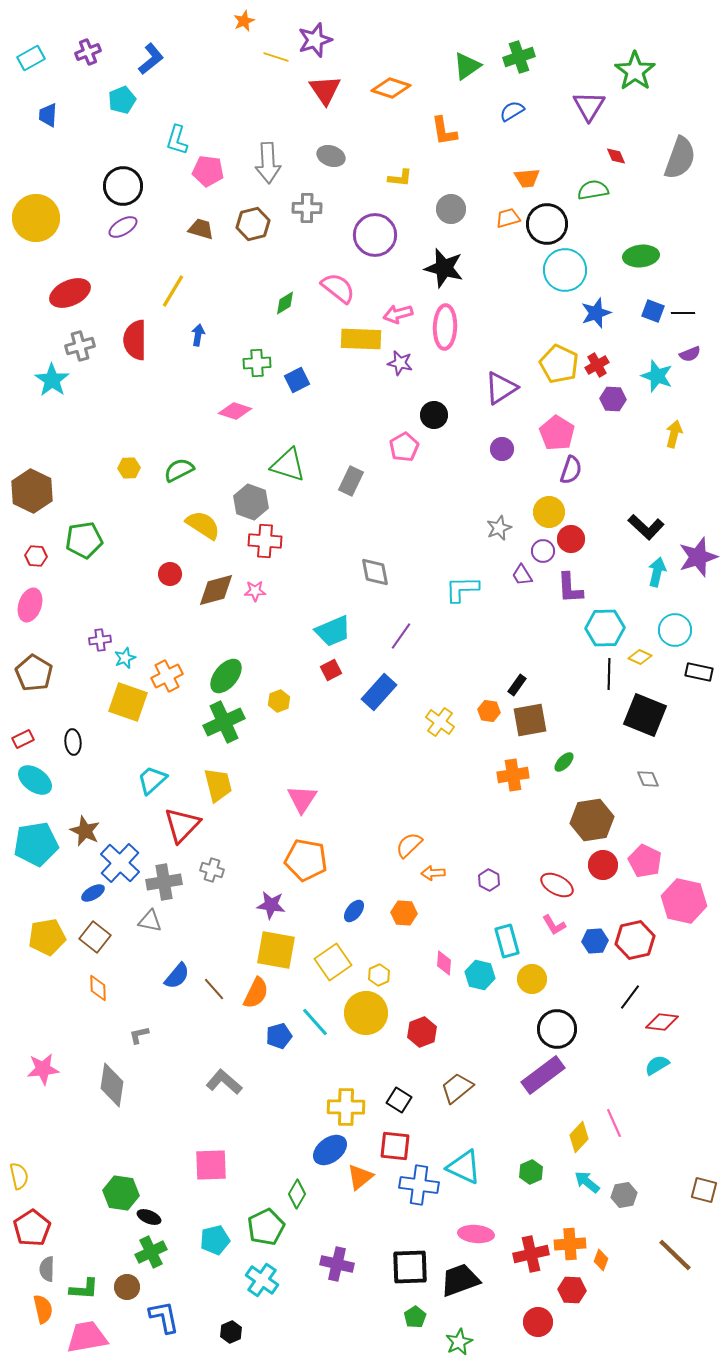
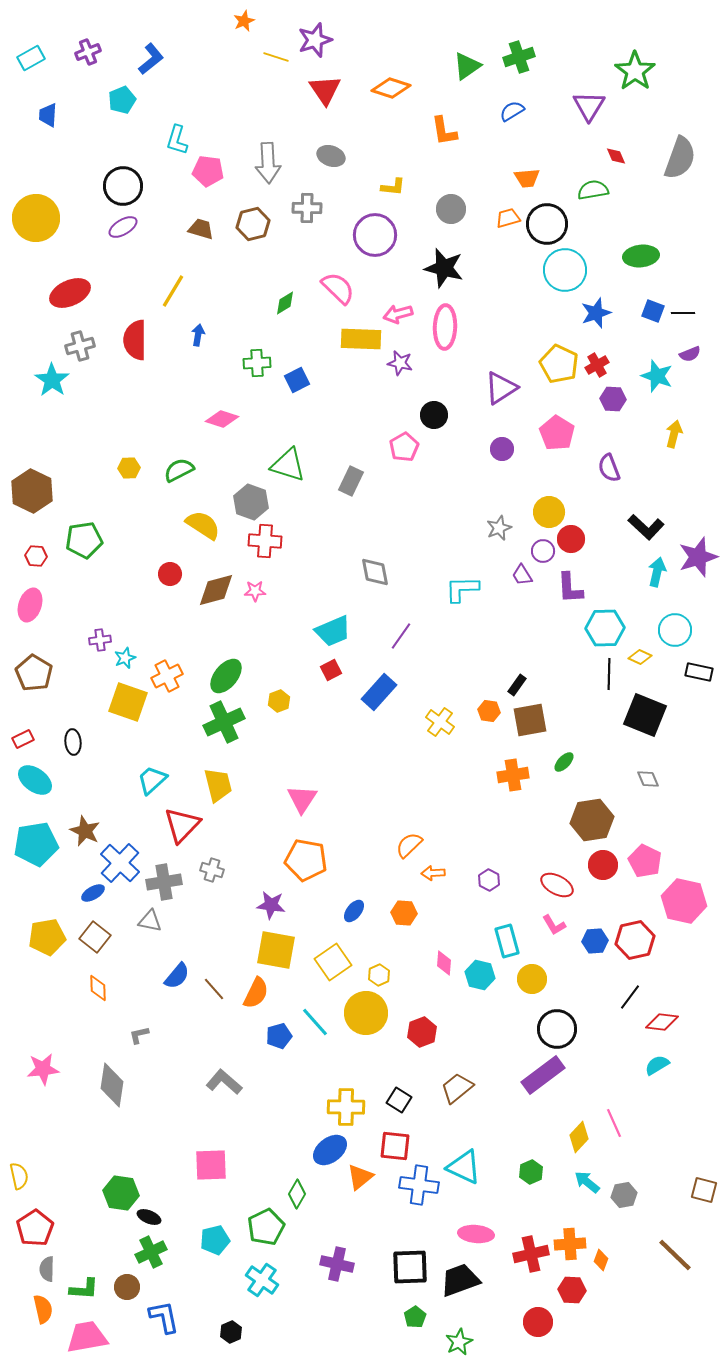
yellow L-shape at (400, 178): moved 7 px left, 9 px down
pink semicircle at (338, 288): rotated 6 degrees clockwise
pink diamond at (235, 411): moved 13 px left, 8 px down
purple semicircle at (571, 470): moved 38 px right, 2 px up; rotated 140 degrees clockwise
red pentagon at (32, 1228): moved 3 px right
